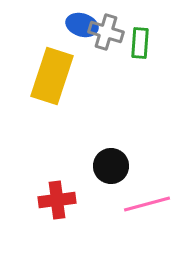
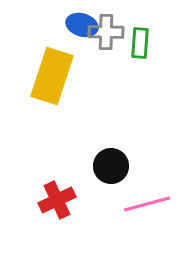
gray cross: rotated 16 degrees counterclockwise
red cross: rotated 18 degrees counterclockwise
